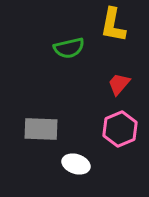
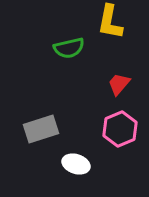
yellow L-shape: moved 3 px left, 3 px up
gray rectangle: rotated 20 degrees counterclockwise
